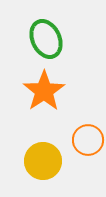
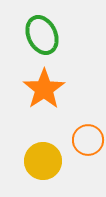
green ellipse: moved 4 px left, 4 px up
orange star: moved 2 px up
